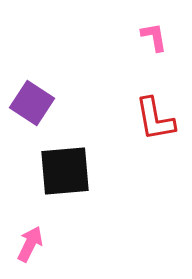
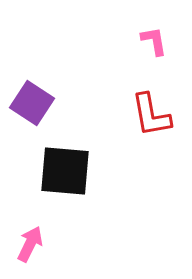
pink L-shape: moved 4 px down
red L-shape: moved 4 px left, 4 px up
black square: rotated 10 degrees clockwise
